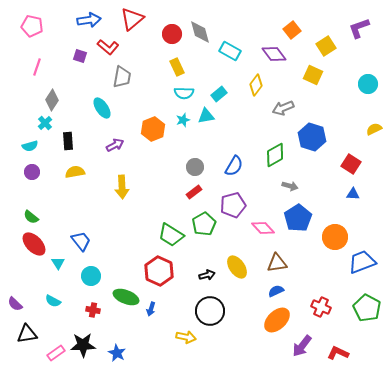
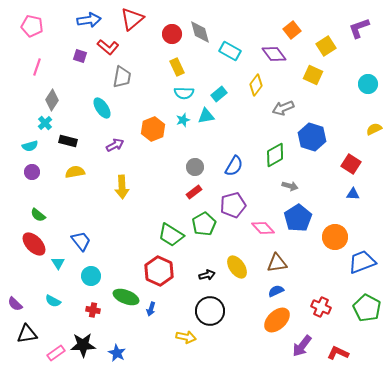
black rectangle at (68, 141): rotated 72 degrees counterclockwise
green semicircle at (31, 217): moved 7 px right, 2 px up
